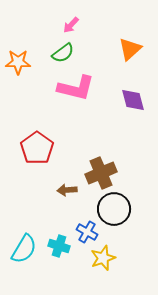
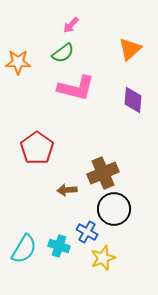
purple diamond: rotated 20 degrees clockwise
brown cross: moved 2 px right
